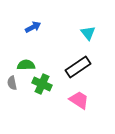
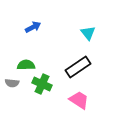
gray semicircle: rotated 72 degrees counterclockwise
